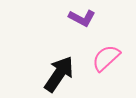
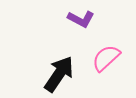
purple L-shape: moved 1 px left, 1 px down
